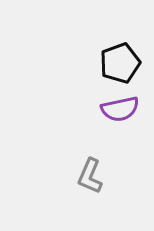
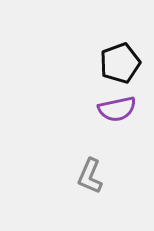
purple semicircle: moved 3 px left
